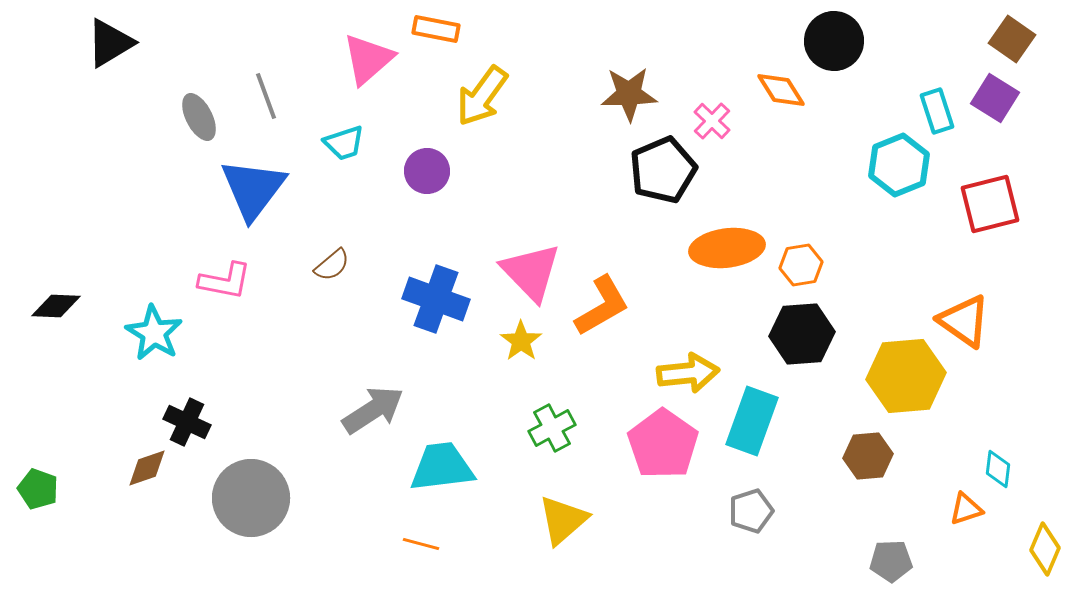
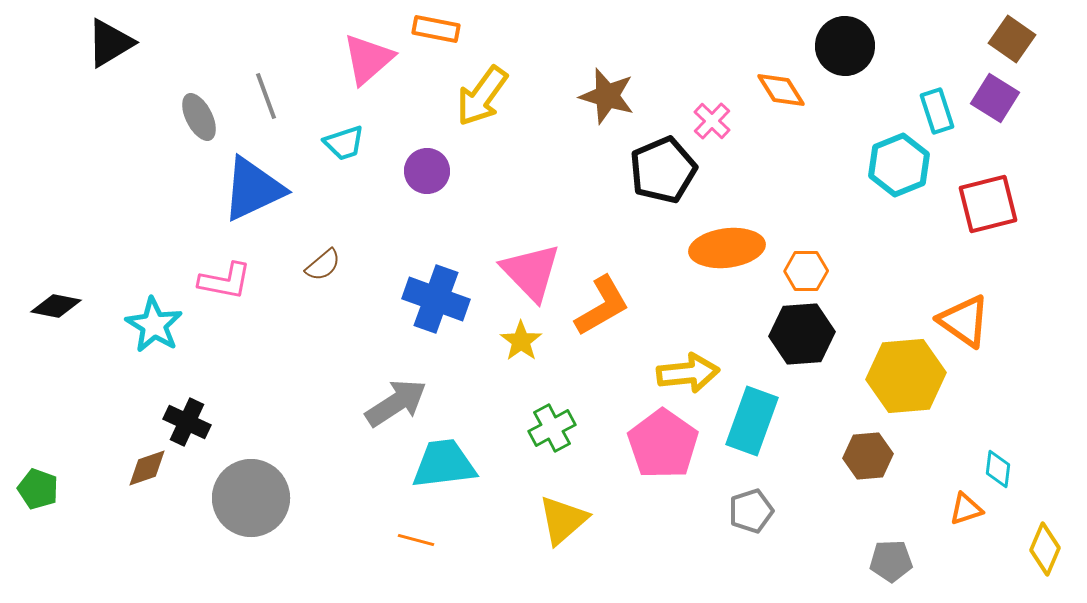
black circle at (834, 41): moved 11 px right, 5 px down
brown star at (629, 94): moved 22 px left, 2 px down; rotated 18 degrees clockwise
blue triangle at (253, 189): rotated 28 degrees clockwise
red square at (990, 204): moved 2 px left
brown semicircle at (332, 265): moved 9 px left
orange hexagon at (801, 265): moved 5 px right, 6 px down; rotated 9 degrees clockwise
black diamond at (56, 306): rotated 9 degrees clockwise
cyan star at (154, 333): moved 8 px up
gray arrow at (373, 410): moved 23 px right, 7 px up
cyan trapezoid at (442, 467): moved 2 px right, 3 px up
orange line at (421, 544): moved 5 px left, 4 px up
